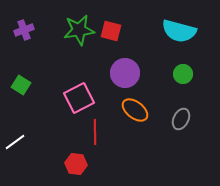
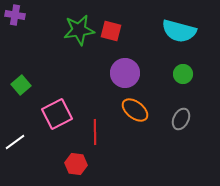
purple cross: moved 9 px left, 15 px up; rotated 30 degrees clockwise
green square: rotated 18 degrees clockwise
pink square: moved 22 px left, 16 px down
